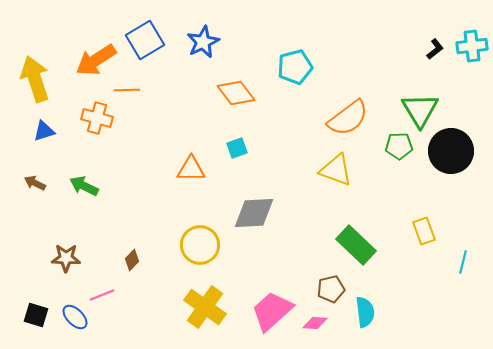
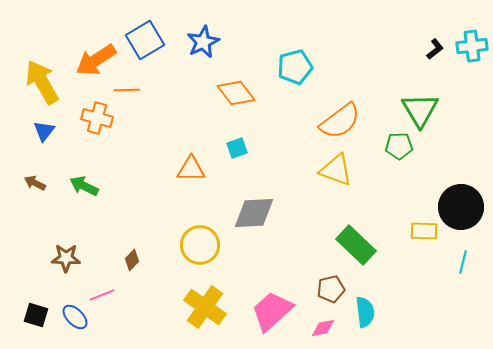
yellow arrow: moved 7 px right, 3 px down; rotated 12 degrees counterclockwise
orange semicircle: moved 8 px left, 3 px down
blue triangle: rotated 35 degrees counterclockwise
black circle: moved 10 px right, 56 px down
yellow rectangle: rotated 68 degrees counterclockwise
pink diamond: moved 8 px right, 5 px down; rotated 15 degrees counterclockwise
